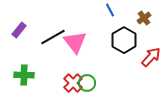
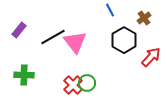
red cross: moved 2 px down
